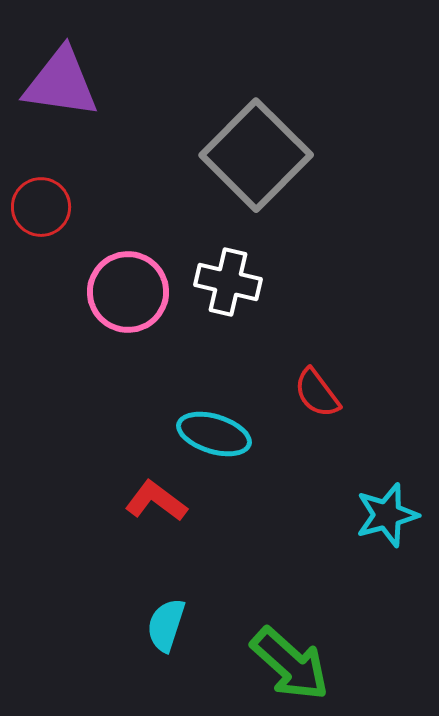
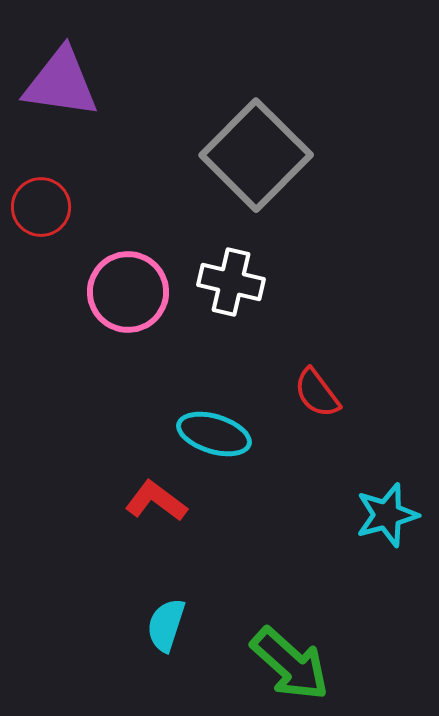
white cross: moved 3 px right
